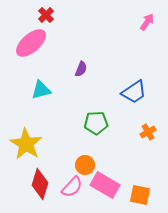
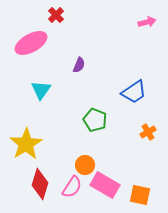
red cross: moved 10 px right
pink arrow: rotated 42 degrees clockwise
pink ellipse: rotated 12 degrees clockwise
purple semicircle: moved 2 px left, 4 px up
cyan triangle: rotated 40 degrees counterclockwise
green pentagon: moved 1 px left, 3 px up; rotated 25 degrees clockwise
yellow star: rotated 8 degrees clockwise
pink semicircle: rotated 10 degrees counterclockwise
